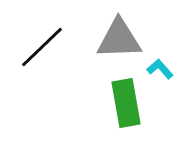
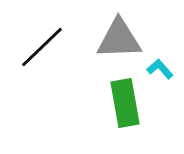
green rectangle: moved 1 px left
